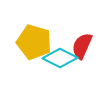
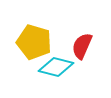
cyan diamond: moved 4 px left, 9 px down; rotated 12 degrees counterclockwise
